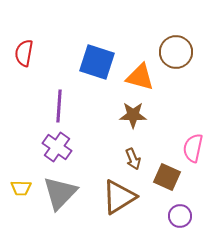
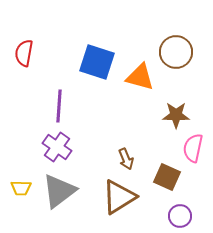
brown star: moved 43 px right
brown arrow: moved 7 px left
gray triangle: moved 1 px left, 2 px up; rotated 9 degrees clockwise
